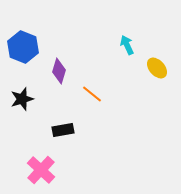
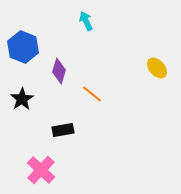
cyan arrow: moved 41 px left, 24 px up
black star: rotated 15 degrees counterclockwise
